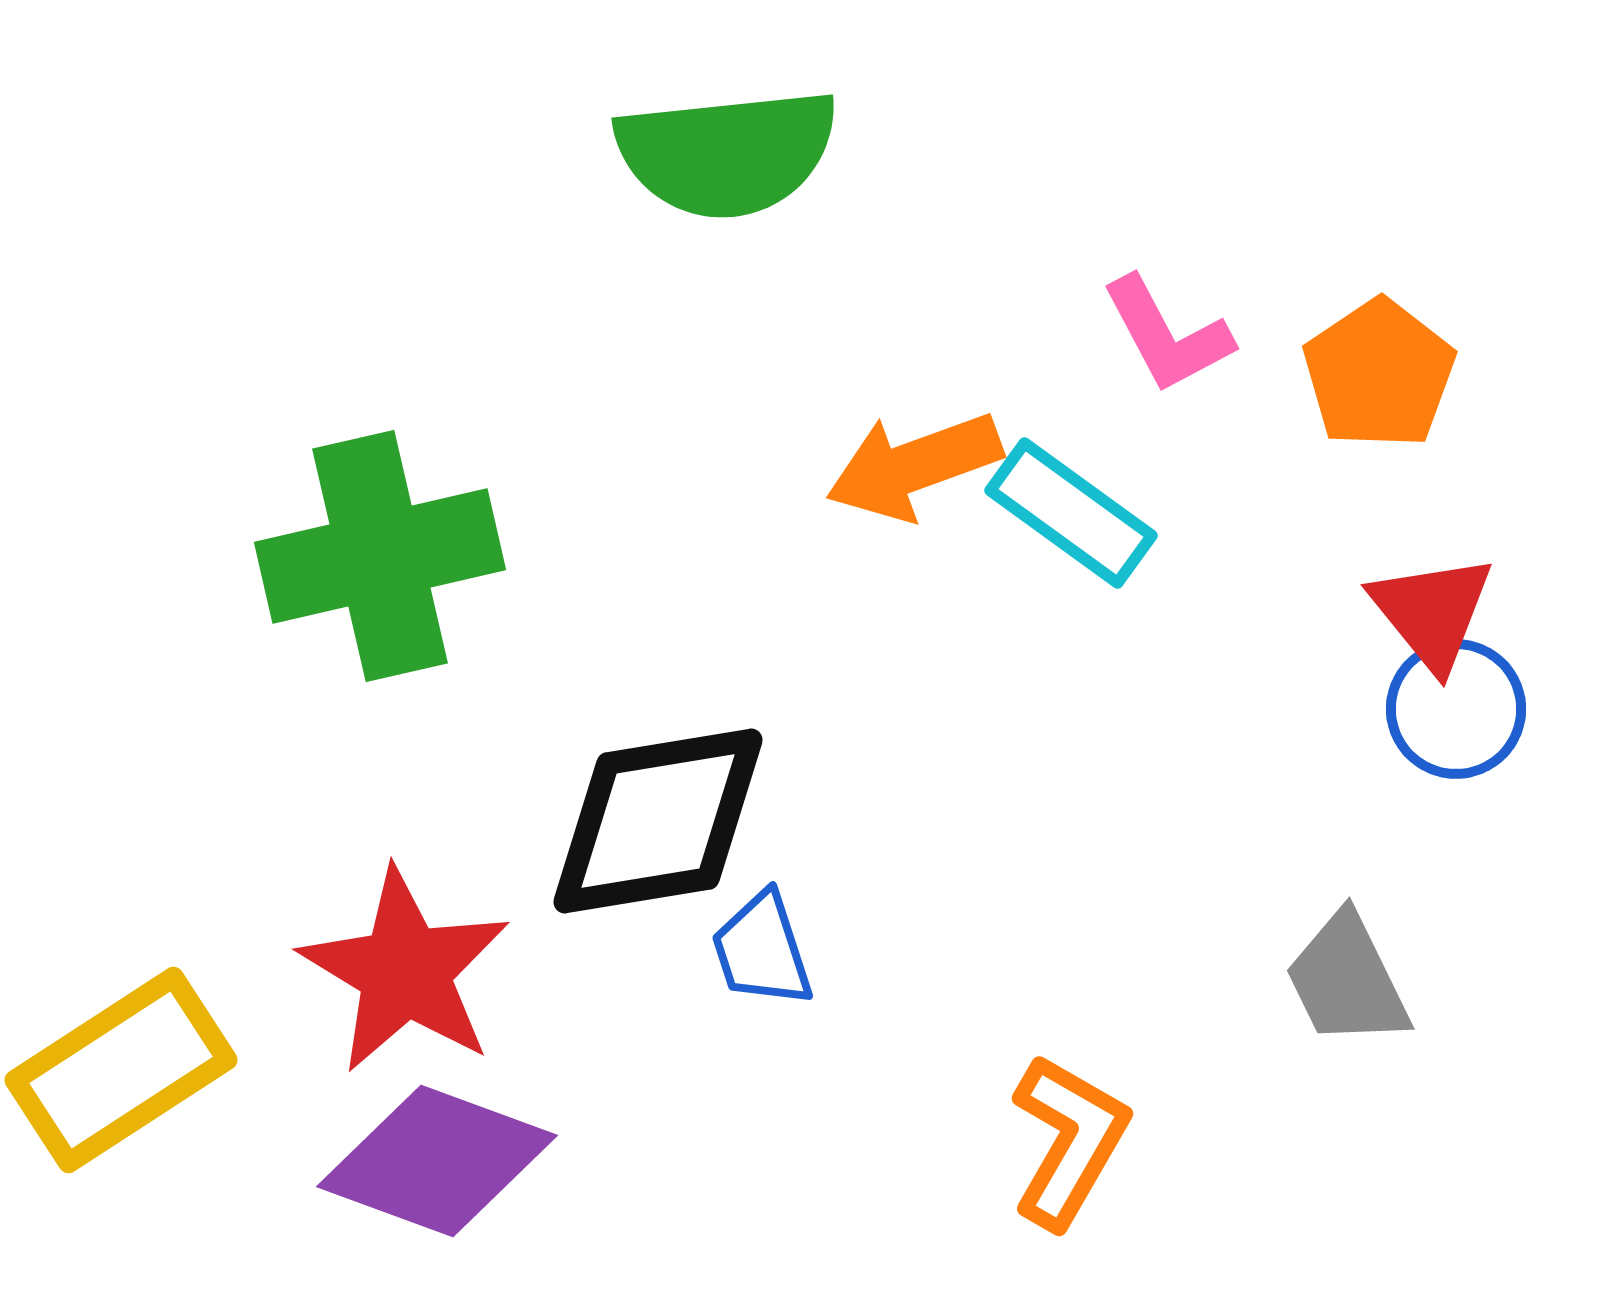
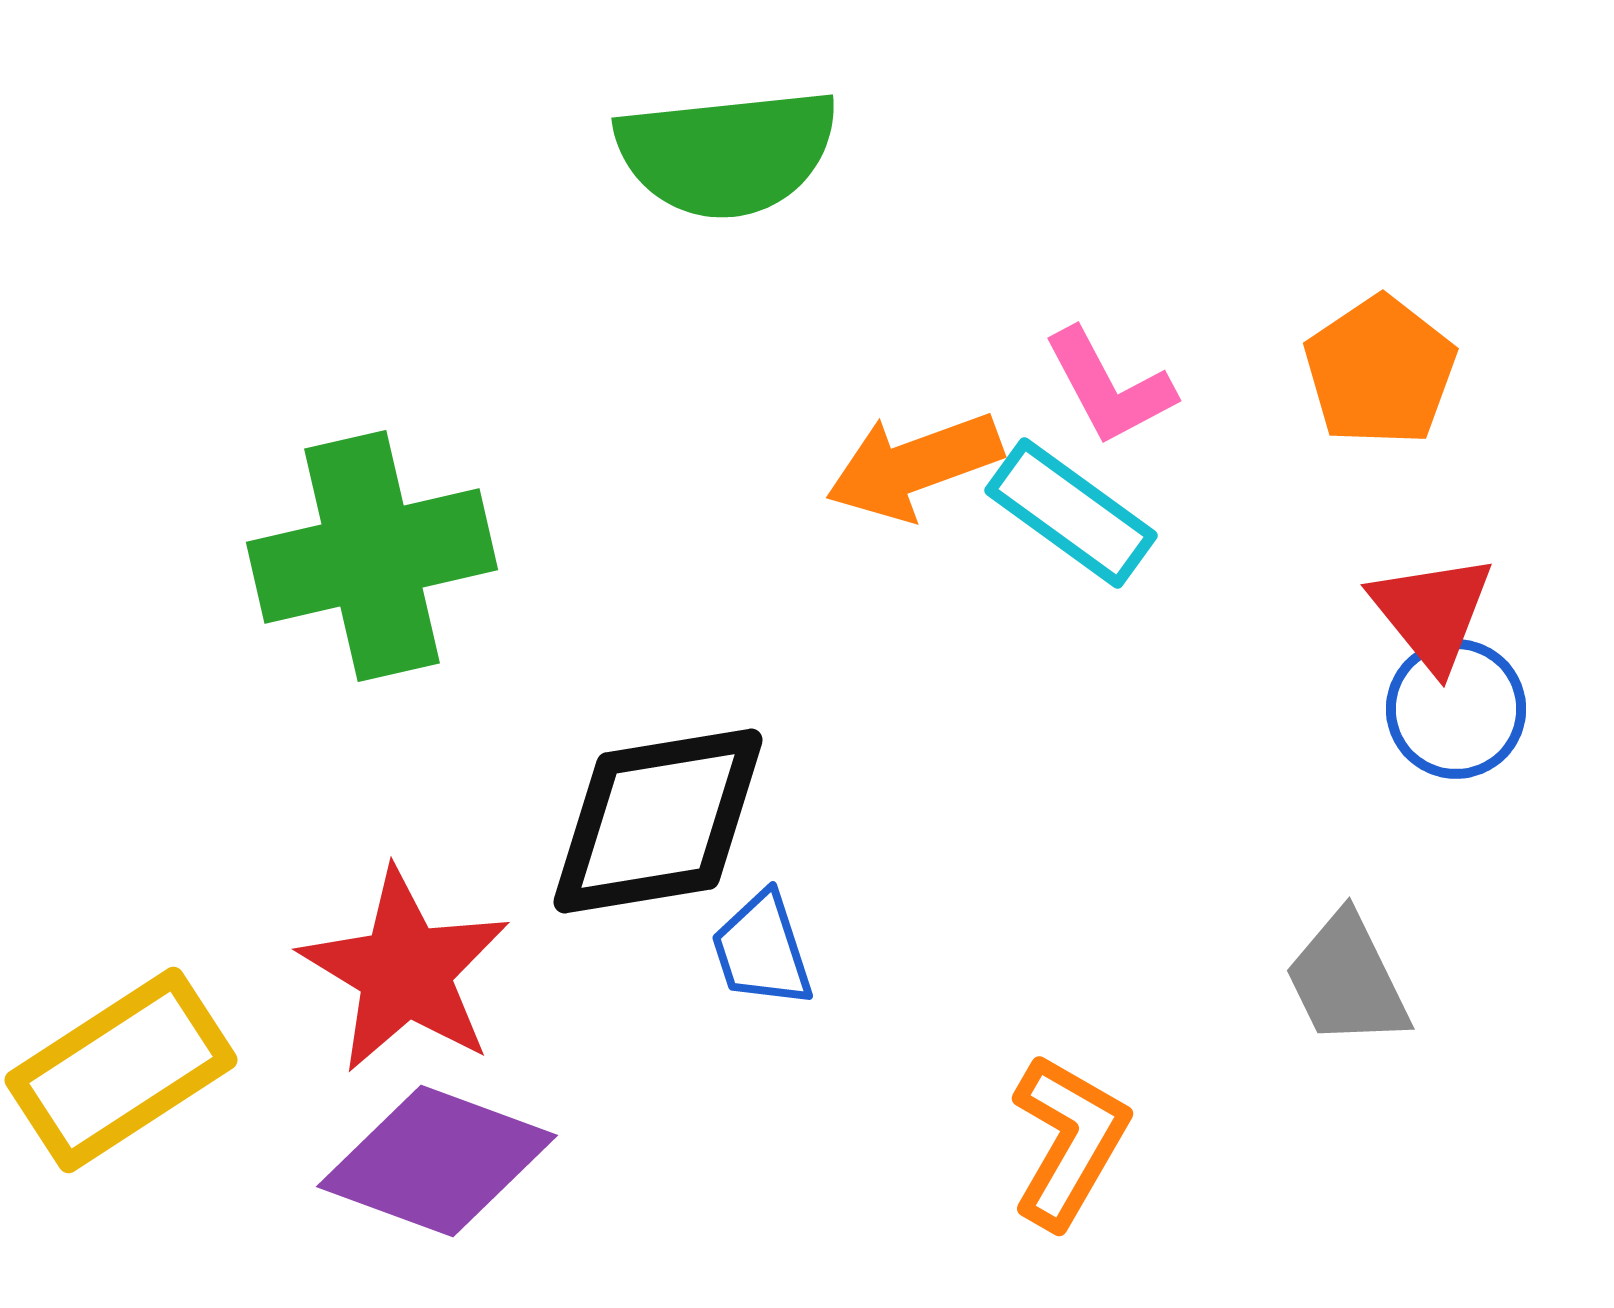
pink L-shape: moved 58 px left, 52 px down
orange pentagon: moved 1 px right, 3 px up
green cross: moved 8 px left
